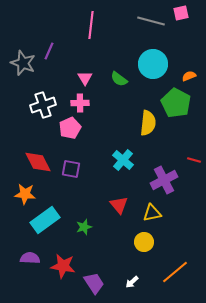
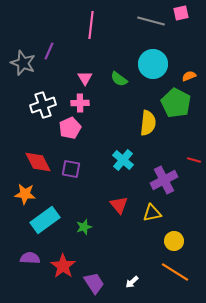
yellow circle: moved 30 px right, 1 px up
red star: rotated 25 degrees clockwise
orange line: rotated 72 degrees clockwise
